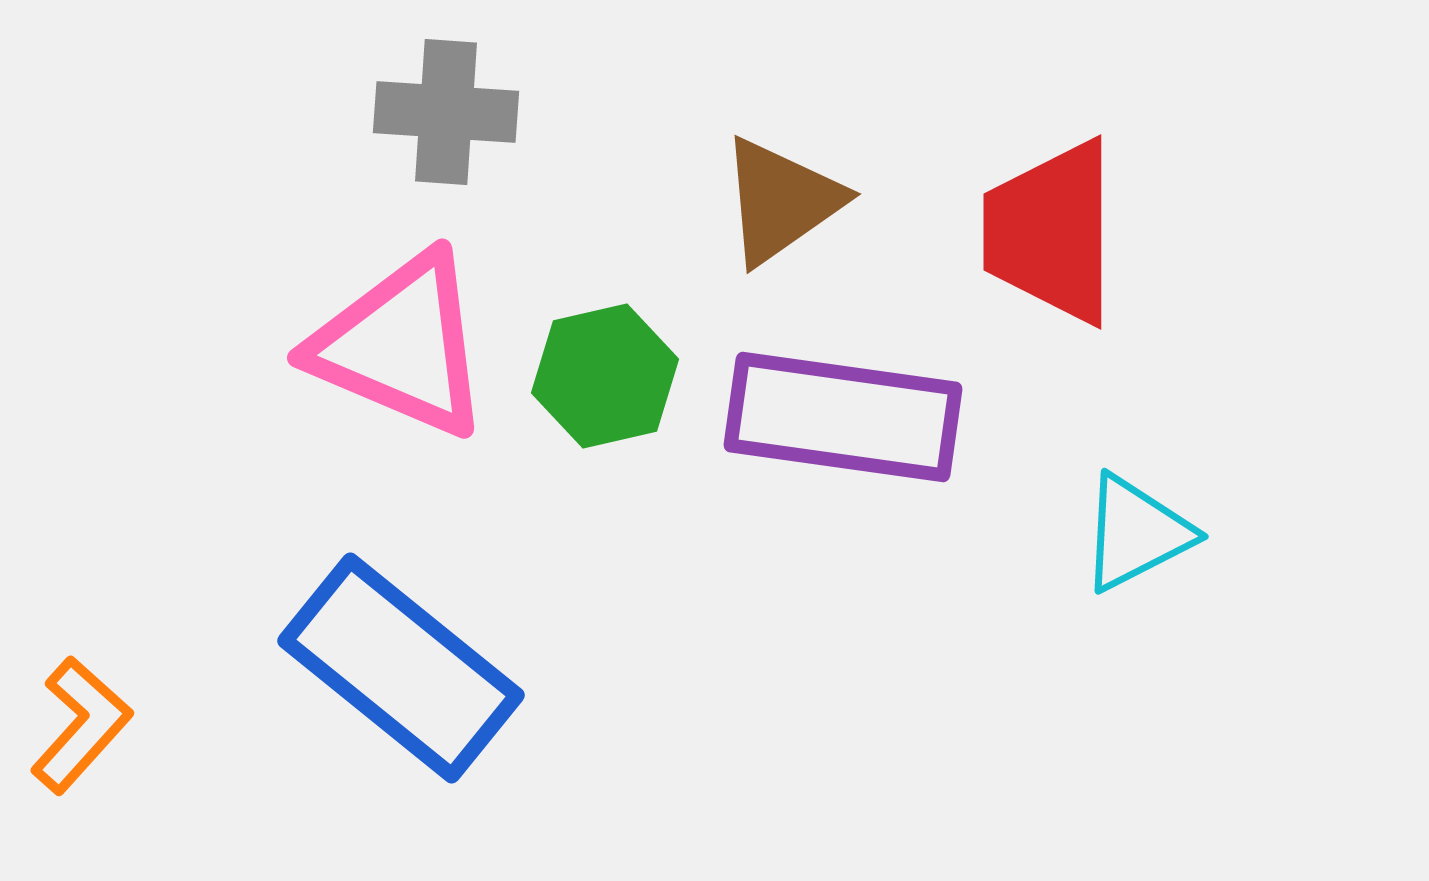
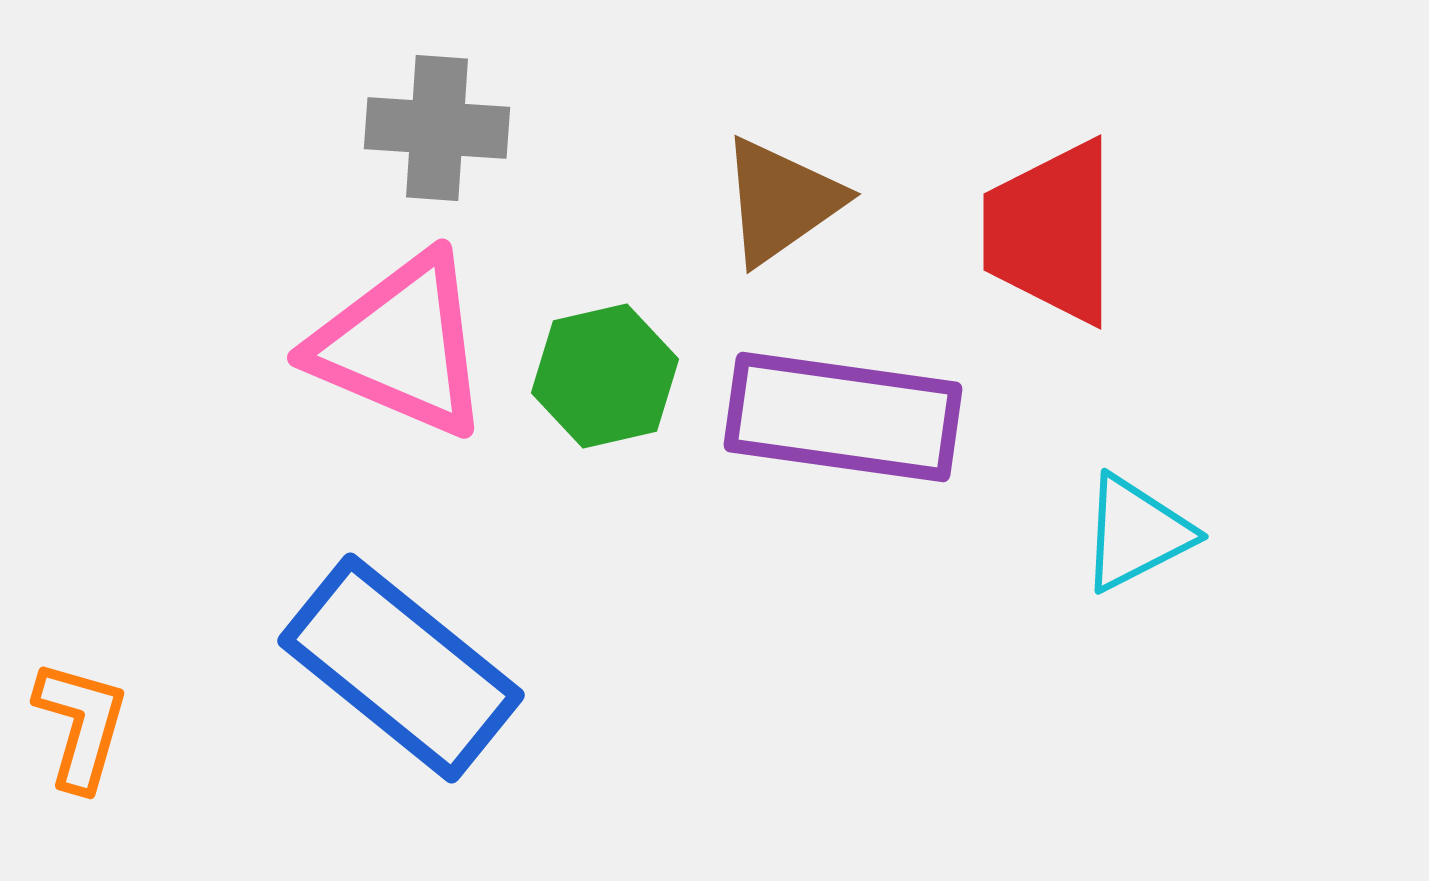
gray cross: moved 9 px left, 16 px down
orange L-shape: rotated 26 degrees counterclockwise
